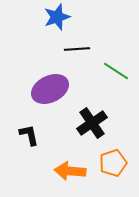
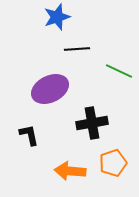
green line: moved 3 px right; rotated 8 degrees counterclockwise
black cross: rotated 24 degrees clockwise
